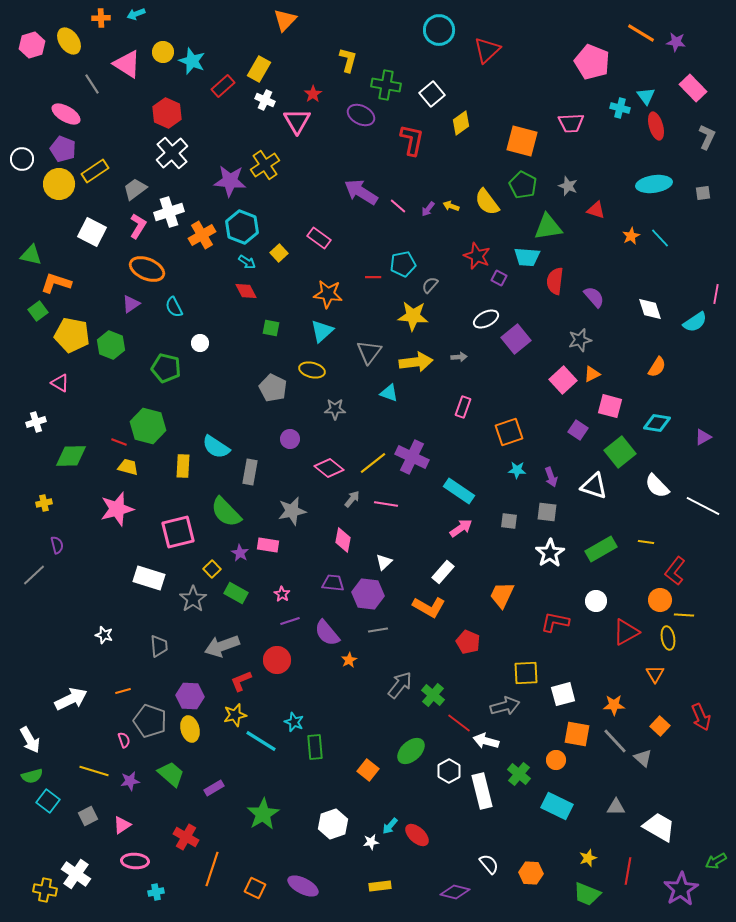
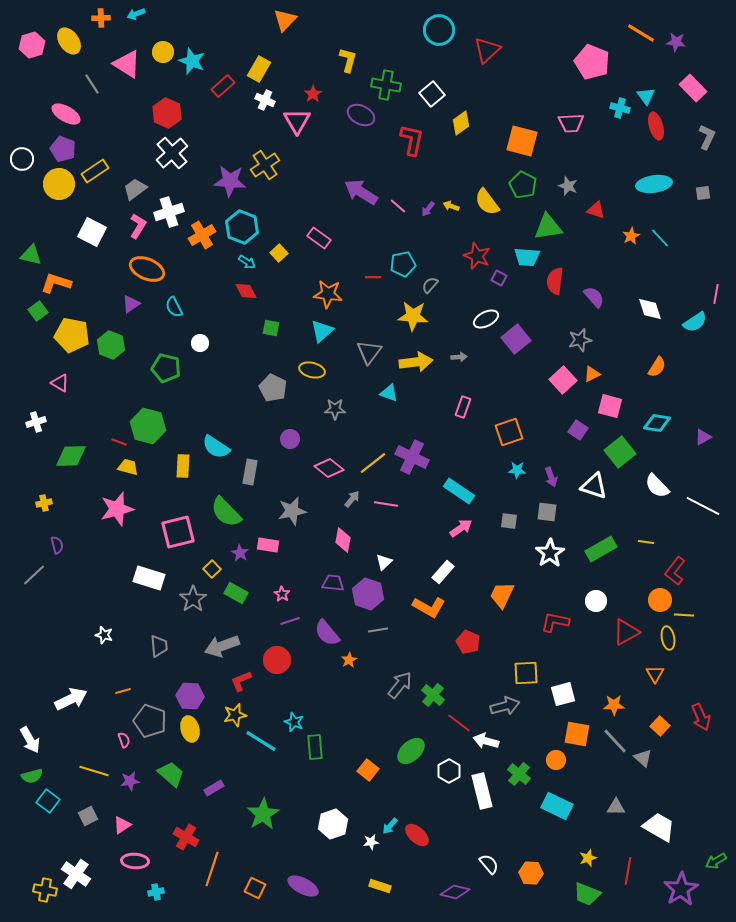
purple hexagon at (368, 594): rotated 12 degrees clockwise
yellow rectangle at (380, 886): rotated 25 degrees clockwise
